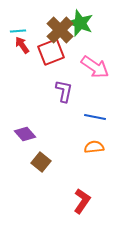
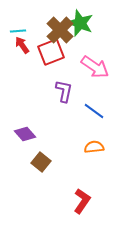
blue line: moved 1 px left, 6 px up; rotated 25 degrees clockwise
